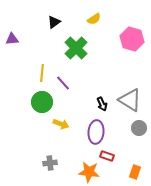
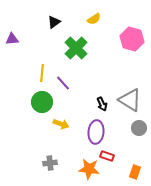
orange star: moved 3 px up
